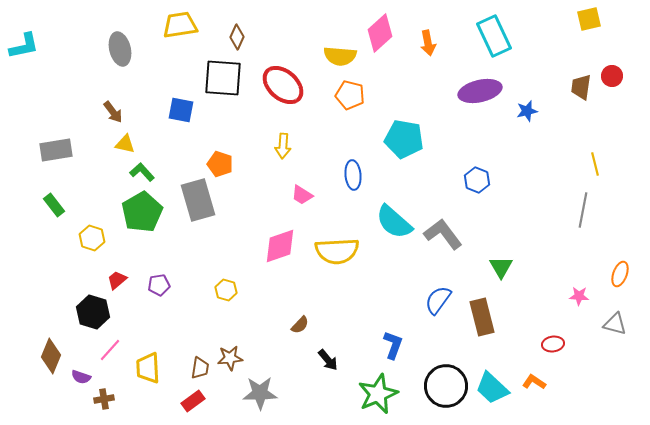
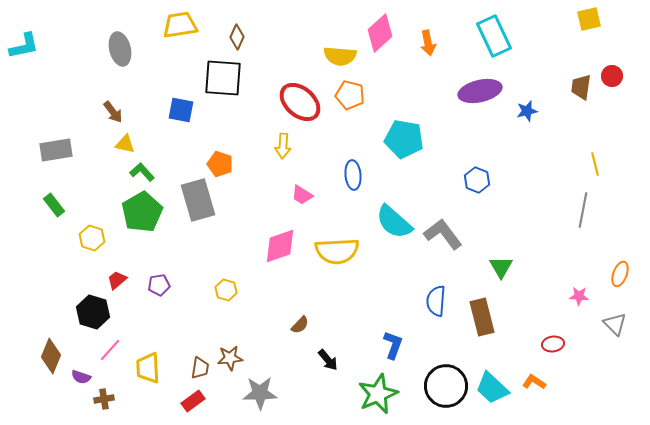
red ellipse at (283, 85): moved 17 px right, 17 px down
blue semicircle at (438, 300): moved 2 px left, 1 px down; rotated 32 degrees counterclockwise
gray triangle at (615, 324): rotated 30 degrees clockwise
